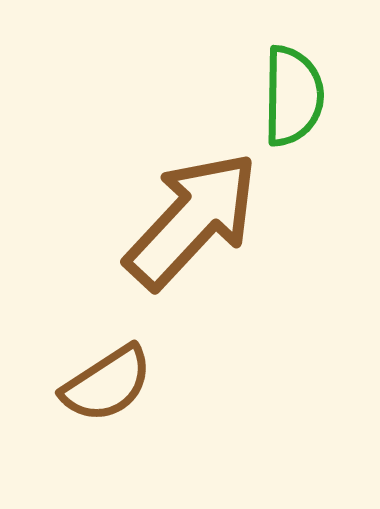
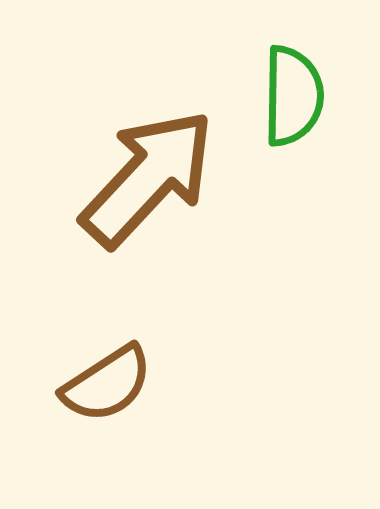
brown arrow: moved 44 px left, 42 px up
